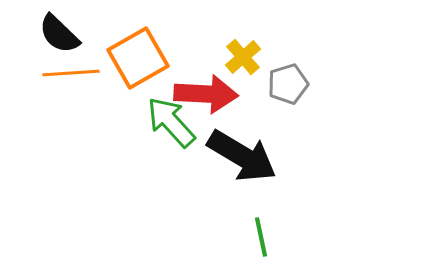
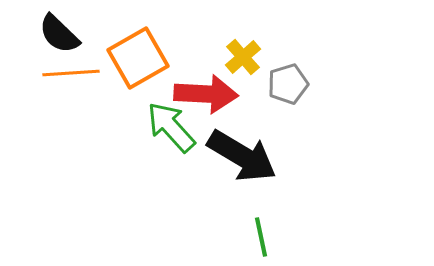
green arrow: moved 5 px down
